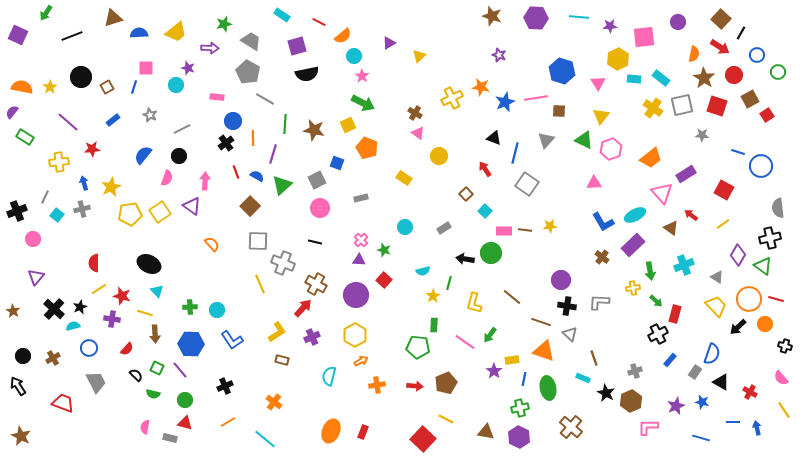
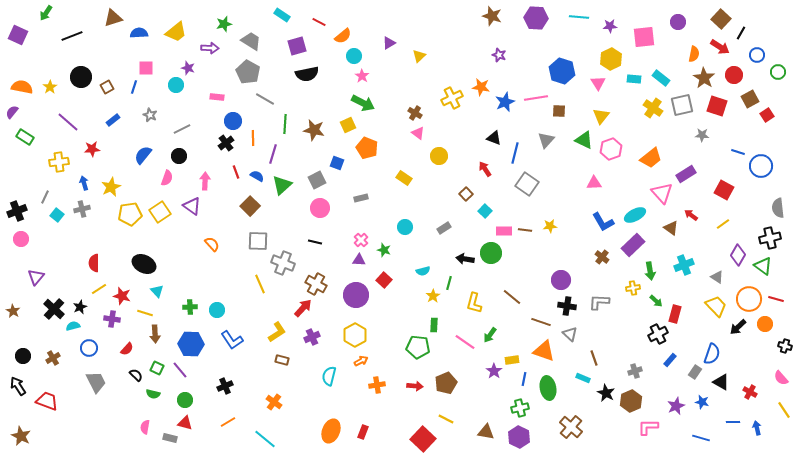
yellow hexagon at (618, 59): moved 7 px left
pink circle at (33, 239): moved 12 px left
black ellipse at (149, 264): moved 5 px left
red trapezoid at (63, 403): moved 16 px left, 2 px up
